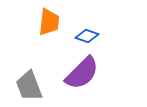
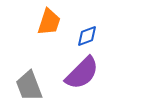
orange trapezoid: rotated 12 degrees clockwise
blue diamond: rotated 40 degrees counterclockwise
